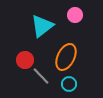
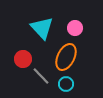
pink circle: moved 13 px down
cyan triangle: moved 2 px down; rotated 35 degrees counterclockwise
red circle: moved 2 px left, 1 px up
cyan circle: moved 3 px left
